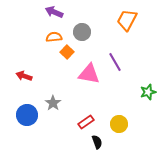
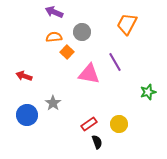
orange trapezoid: moved 4 px down
red rectangle: moved 3 px right, 2 px down
